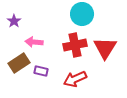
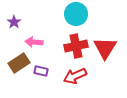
cyan circle: moved 6 px left
purple star: moved 1 px down
red cross: moved 1 px right, 1 px down
red arrow: moved 3 px up
